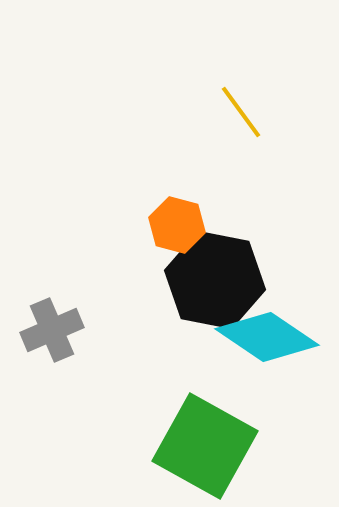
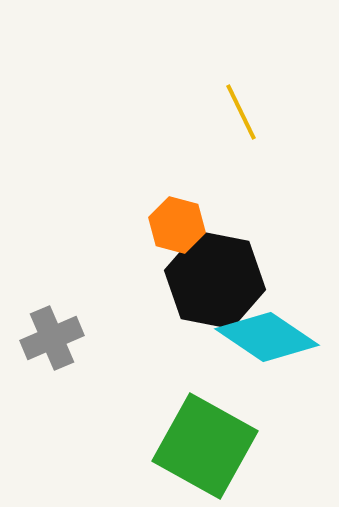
yellow line: rotated 10 degrees clockwise
gray cross: moved 8 px down
